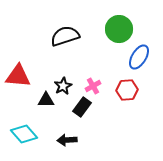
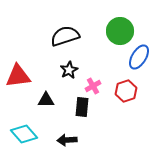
green circle: moved 1 px right, 2 px down
red triangle: rotated 12 degrees counterclockwise
black star: moved 6 px right, 16 px up
red hexagon: moved 1 px left, 1 px down; rotated 15 degrees counterclockwise
black rectangle: rotated 30 degrees counterclockwise
